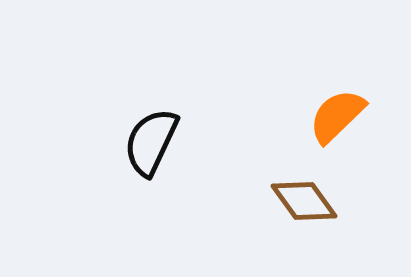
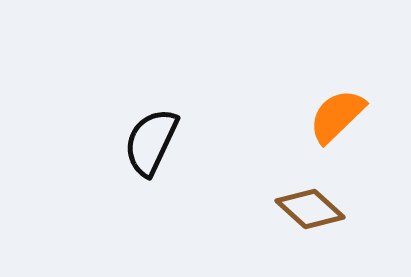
brown diamond: moved 6 px right, 8 px down; rotated 12 degrees counterclockwise
